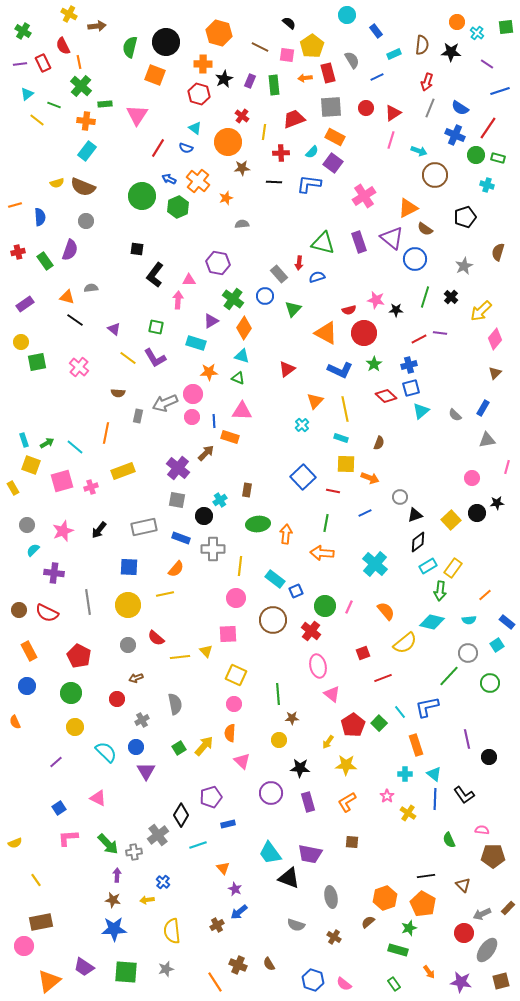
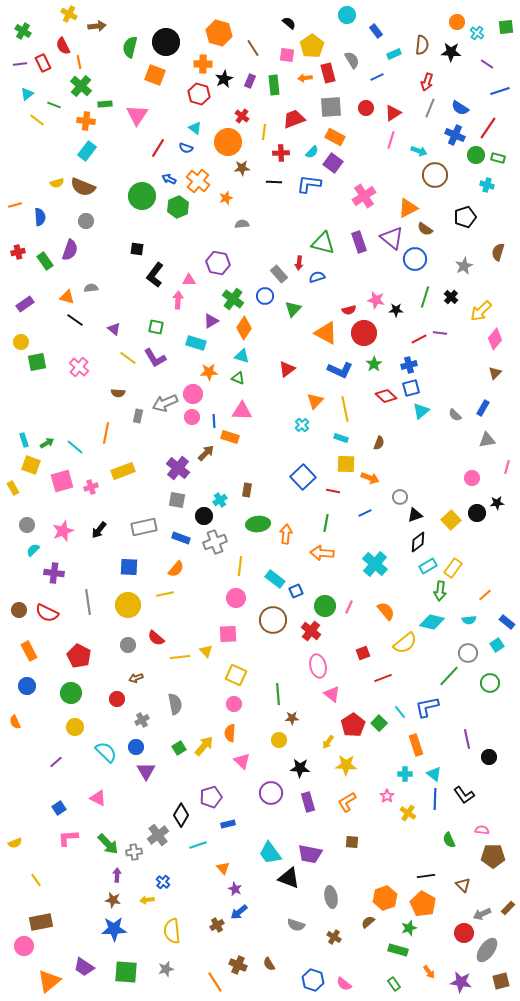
brown line at (260, 47): moved 7 px left, 1 px down; rotated 30 degrees clockwise
gray cross at (213, 549): moved 2 px right, 7 px up; rotated 20 degrees counterclockwise
